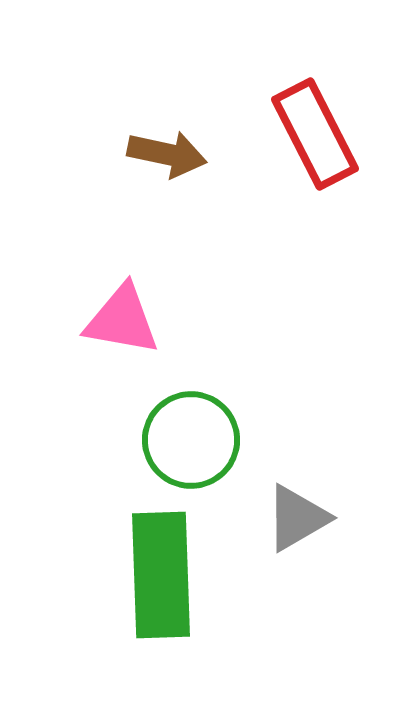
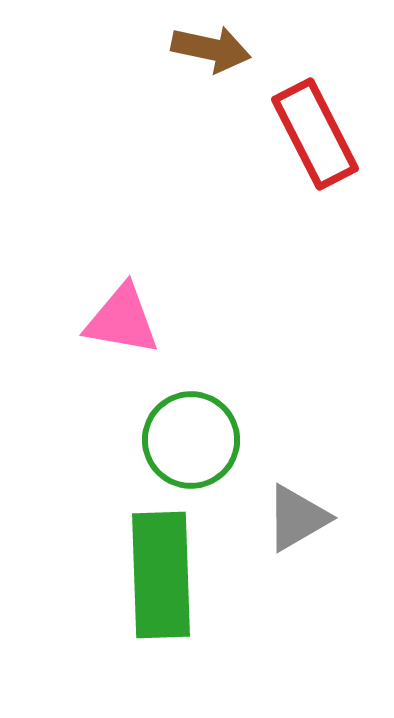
brown arrow: moved 44 px right, 105 px up
